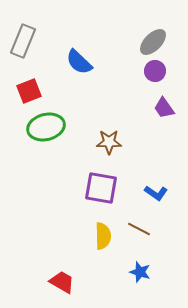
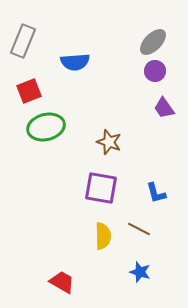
blue semicircle: moved 4 px left; rotated 48 degrees counterclockwise
brown star: rotated 20 degrees clockwise
blue L-shape: rotated 40 degrees clockwise
